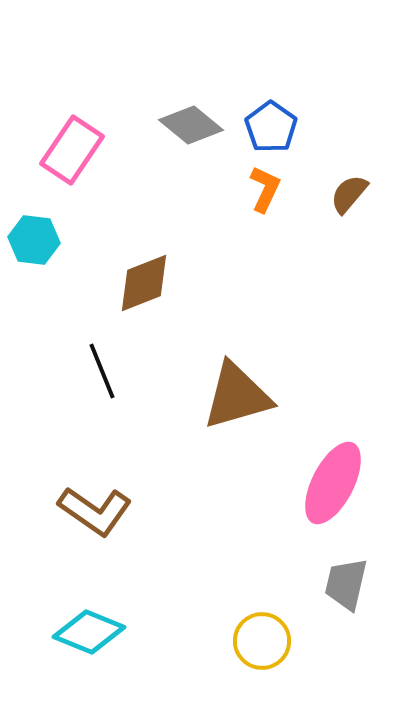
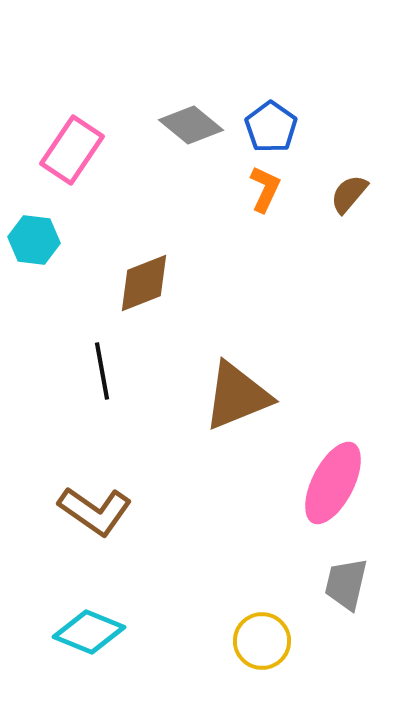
black line: rotated 12 degrees clockwise
brown triangle: rotated 6 degrees counterclockwise
